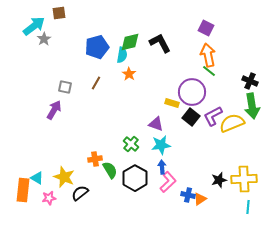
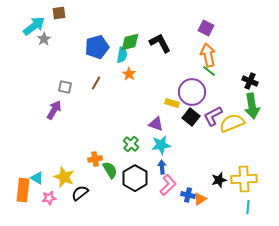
pink L-shape: moved 3 px down
